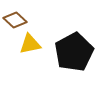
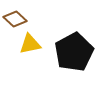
brown diamond: moved 1 px up
